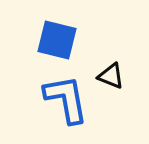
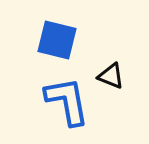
blue L-shape: moved 1 px right, 2 px down
